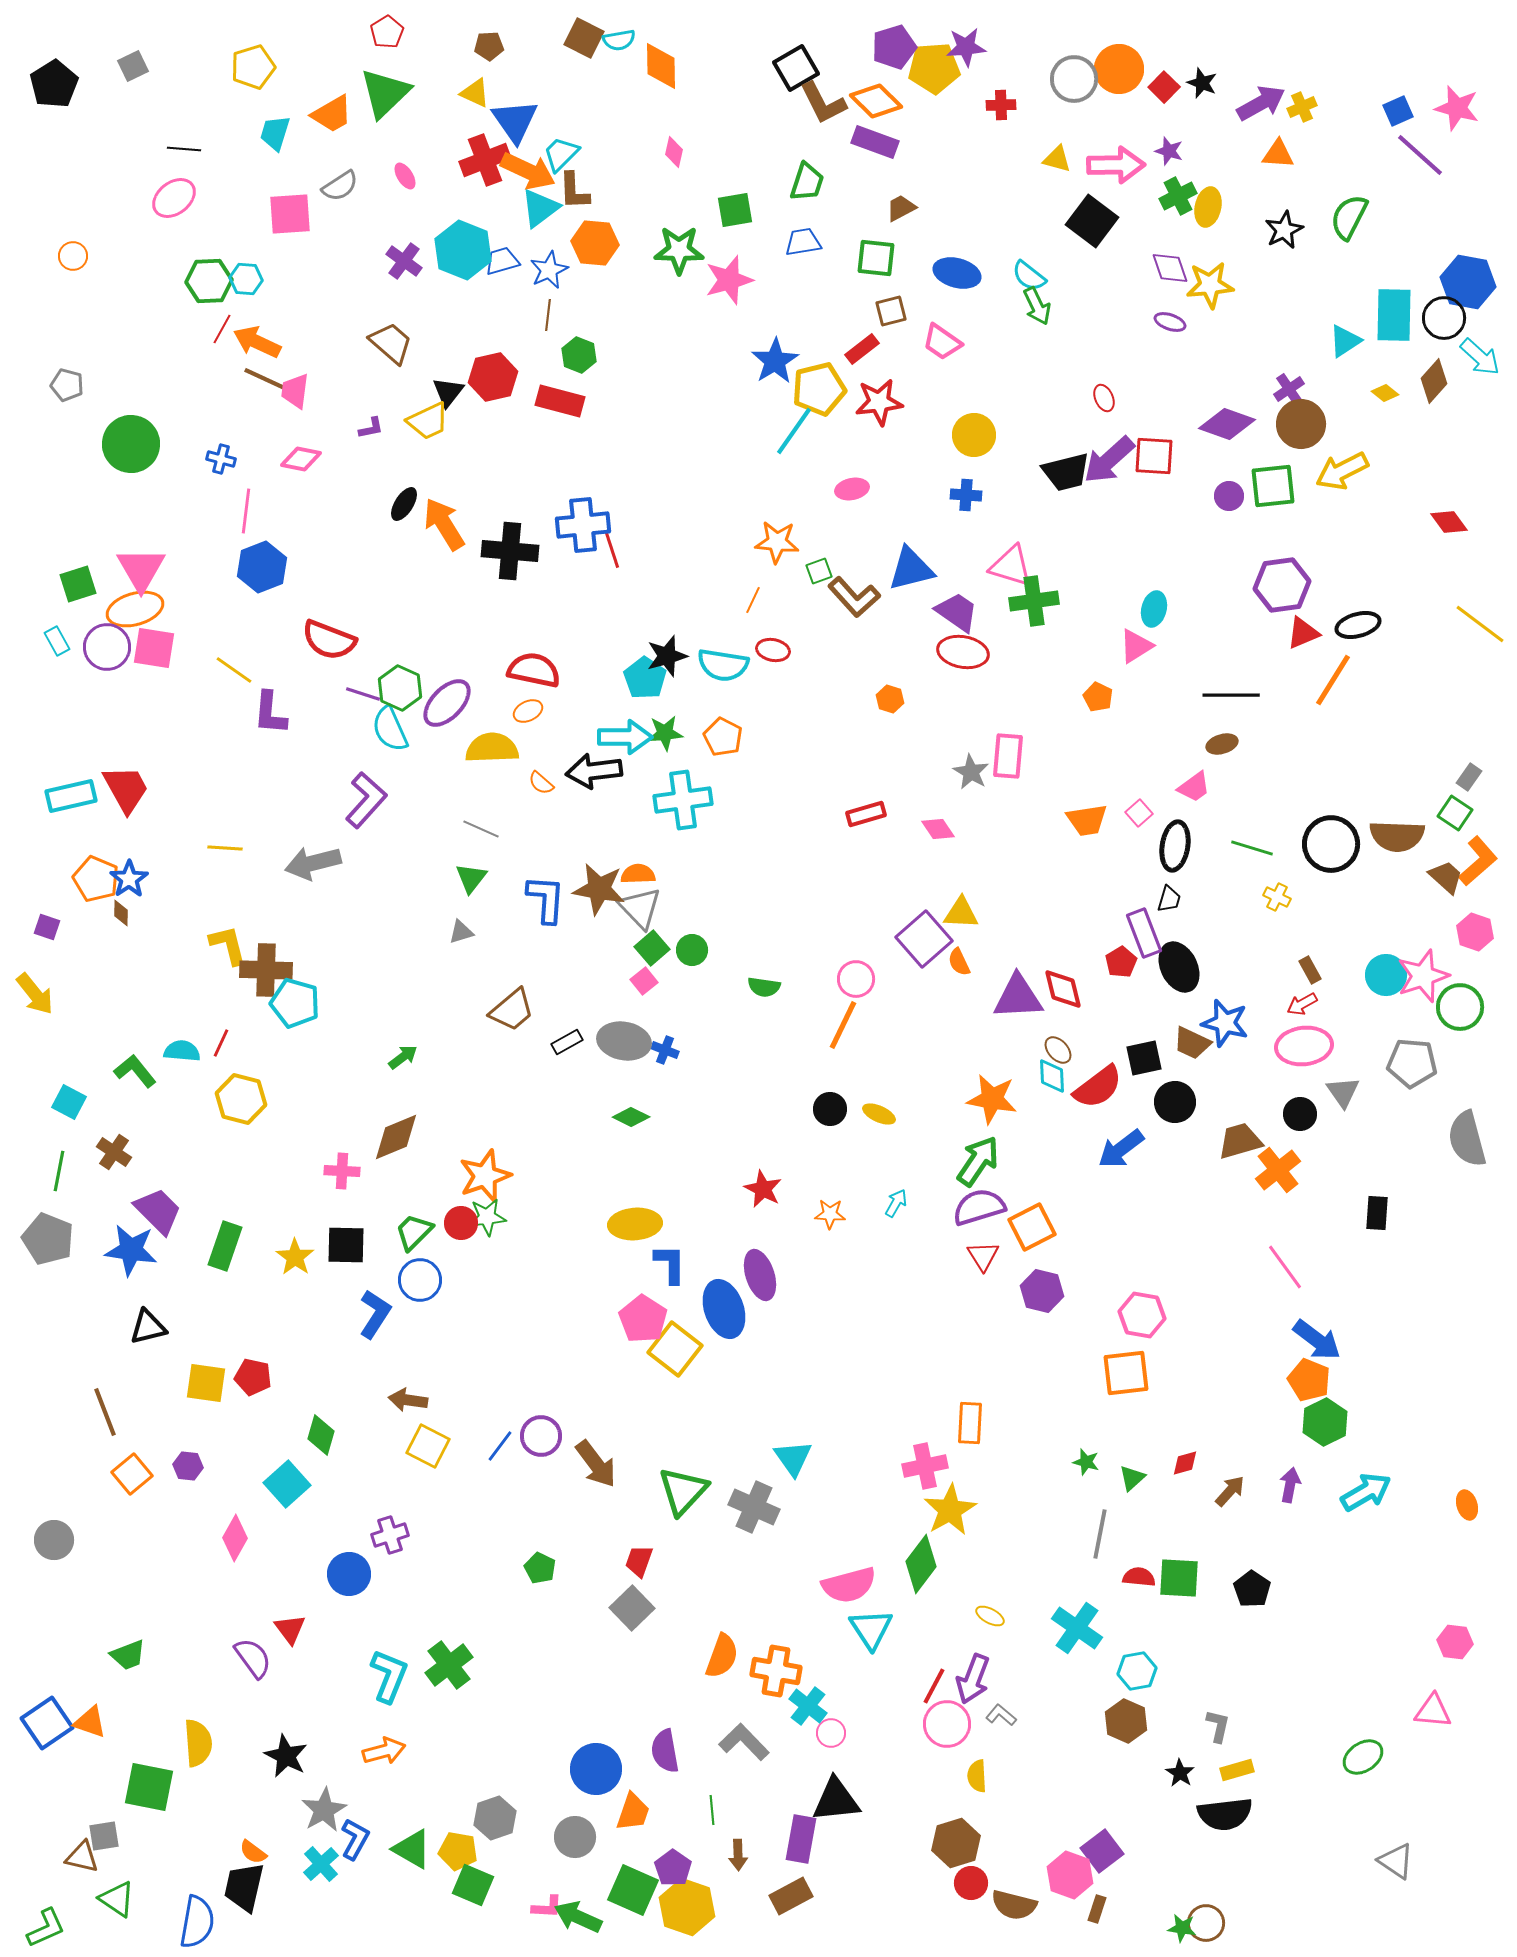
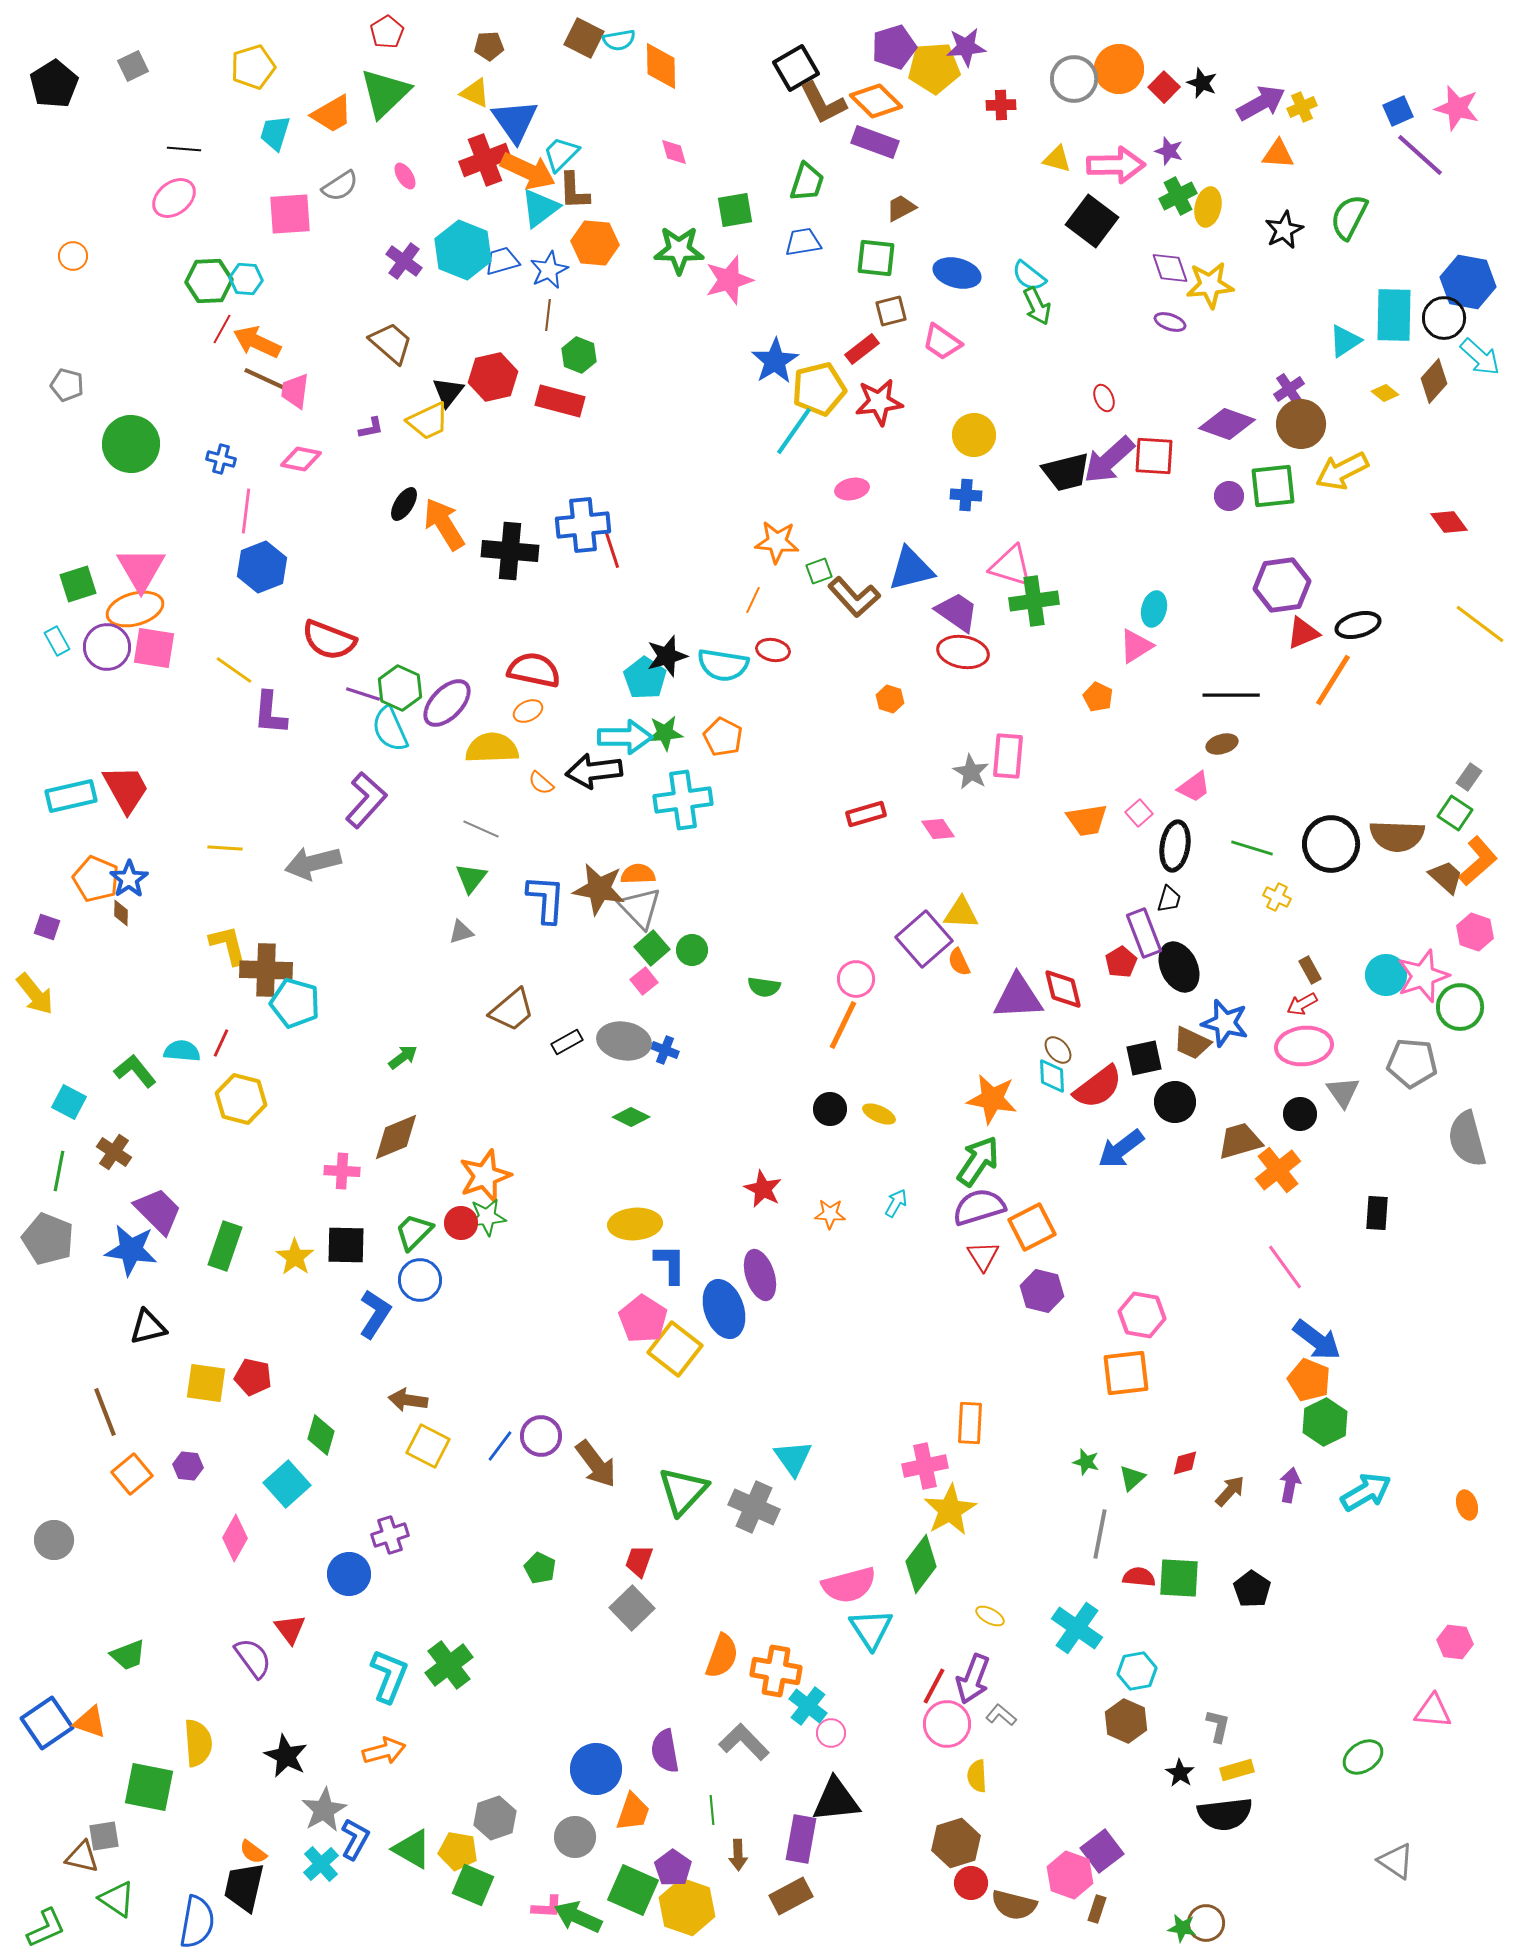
pink diamond at (674, 152): rotated 28 degrees counterclockwise
